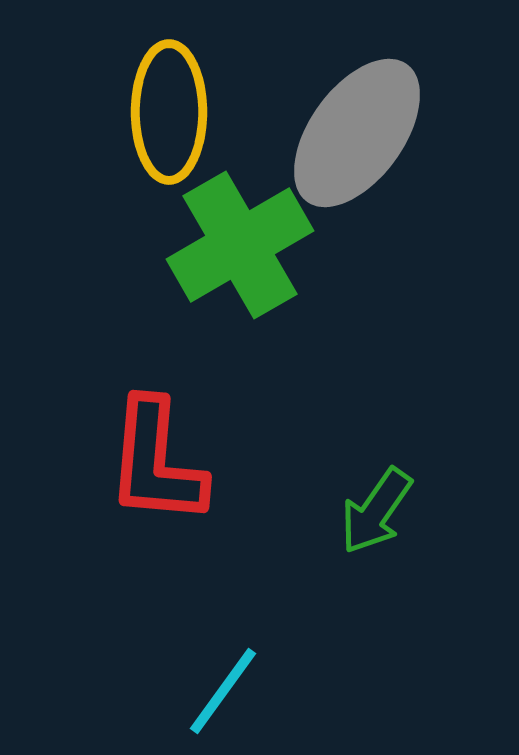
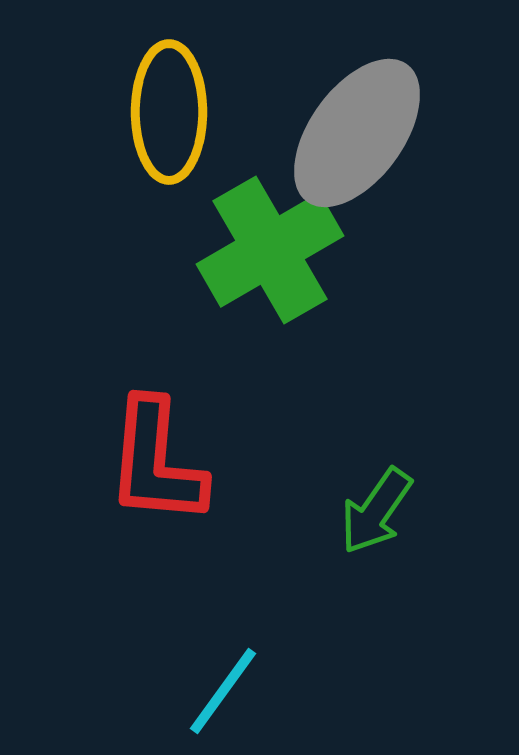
green cross: moved 30 px right, 5 px down
